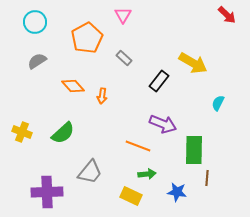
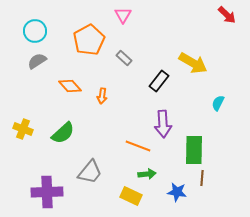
cyan circle: moved 9 px down
orange pentagon: moved 2 px right, 2 px down
orange diamond: moved 3 px left
purple arrow: rotated 64 degrees clockwise
yellow cross: moved 1 px right, 3 px up
brown line: moved 5 px left
